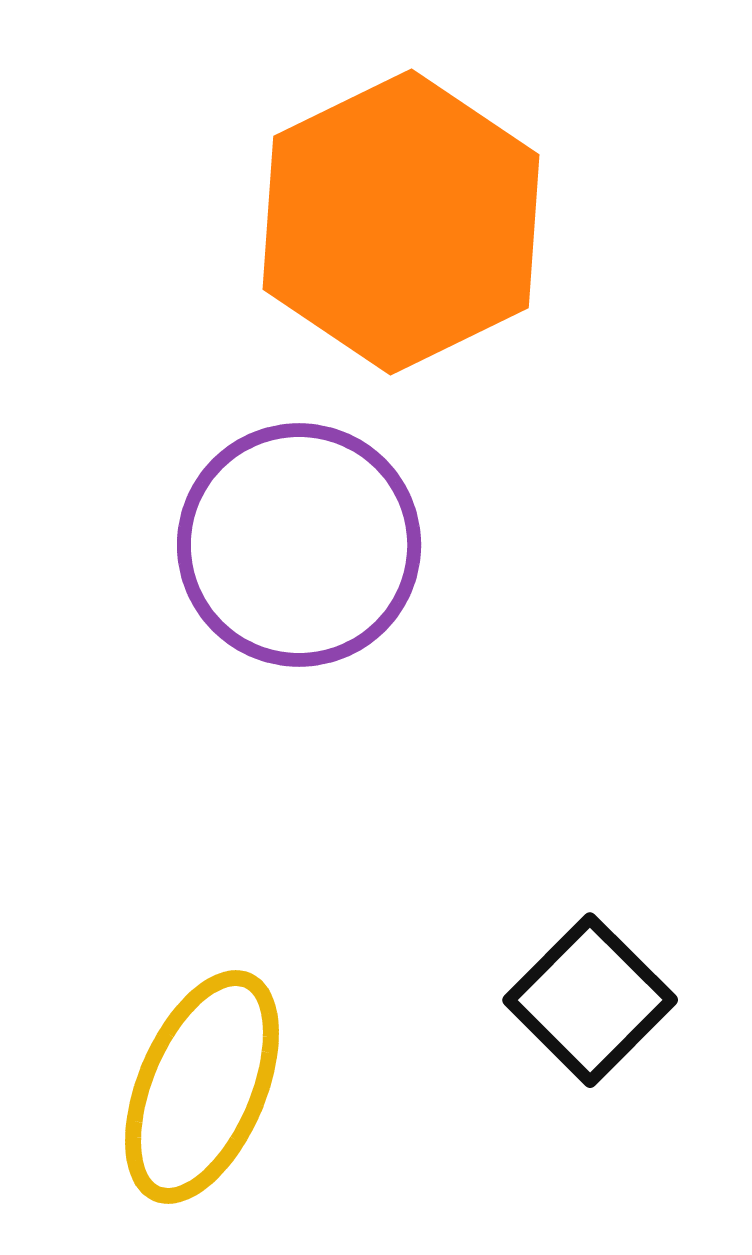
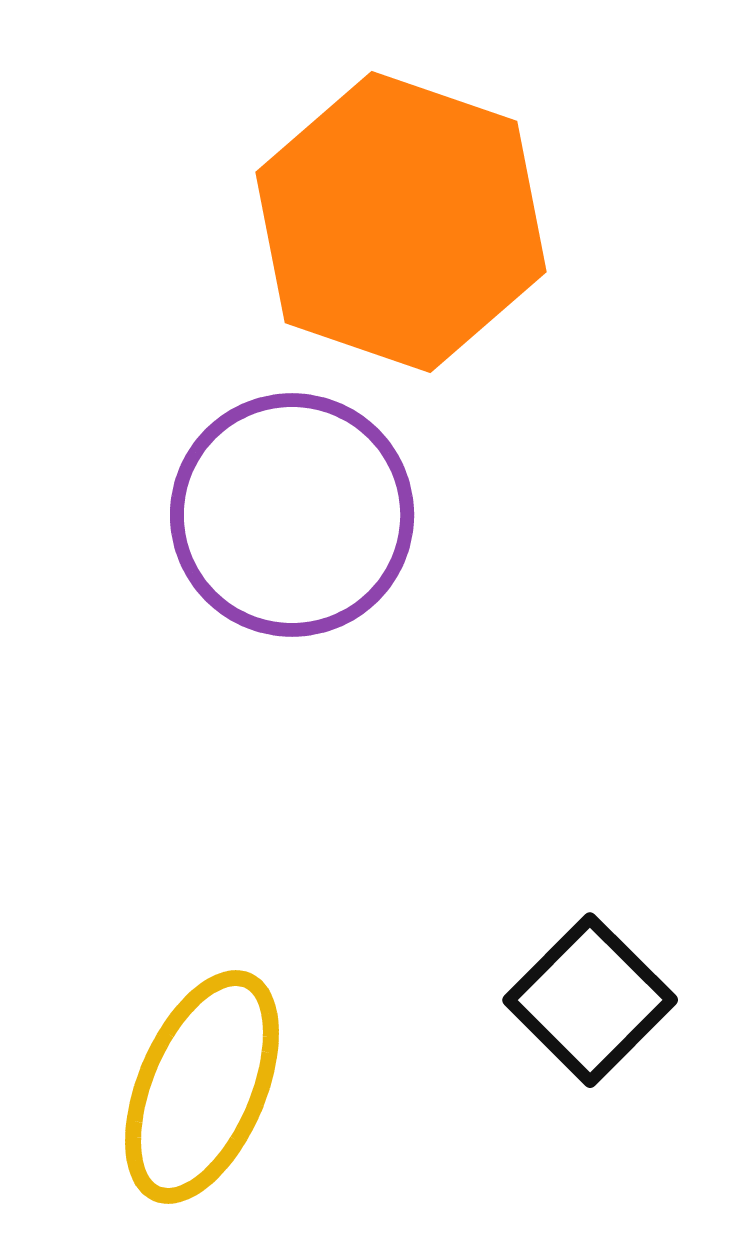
orange hexagon: rotated 15 degrees counterclockwise
purple circle: moved 7 px left, 30 px up
